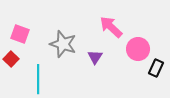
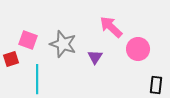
pink square: moved 8 px right, 6 px down
red square: rotated 28 degrees clockwise
black rectangle: moved 17 px down; rotated 18 degrees counterclockwise
cyan line: moved 1 px left
